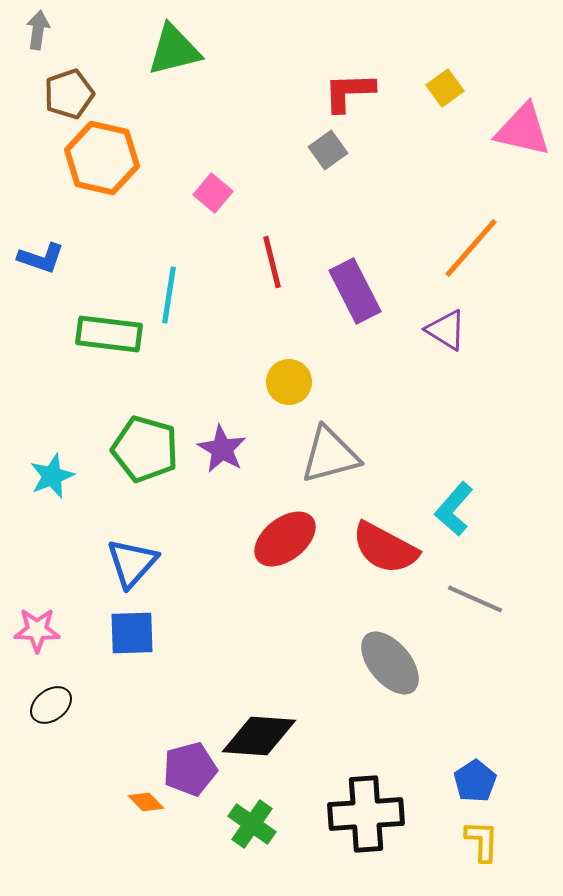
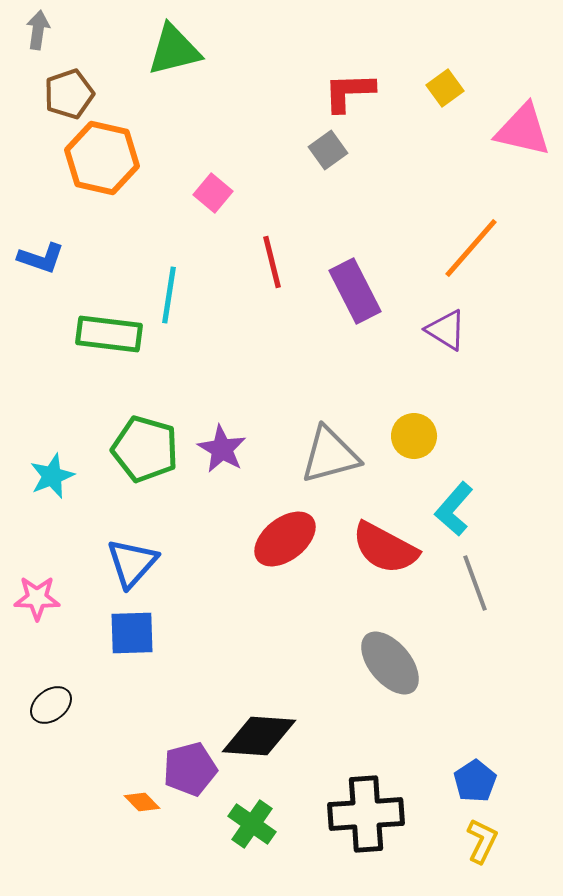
yellow circle: moved 125 px right, 54 px down
gray line: moved 16 px up; rotated 46 degrees clockwise
pink star: moved 32 px up
orange diamond: moved 4 px left
yellow L-shape: rotated 24 degrees clockwise
